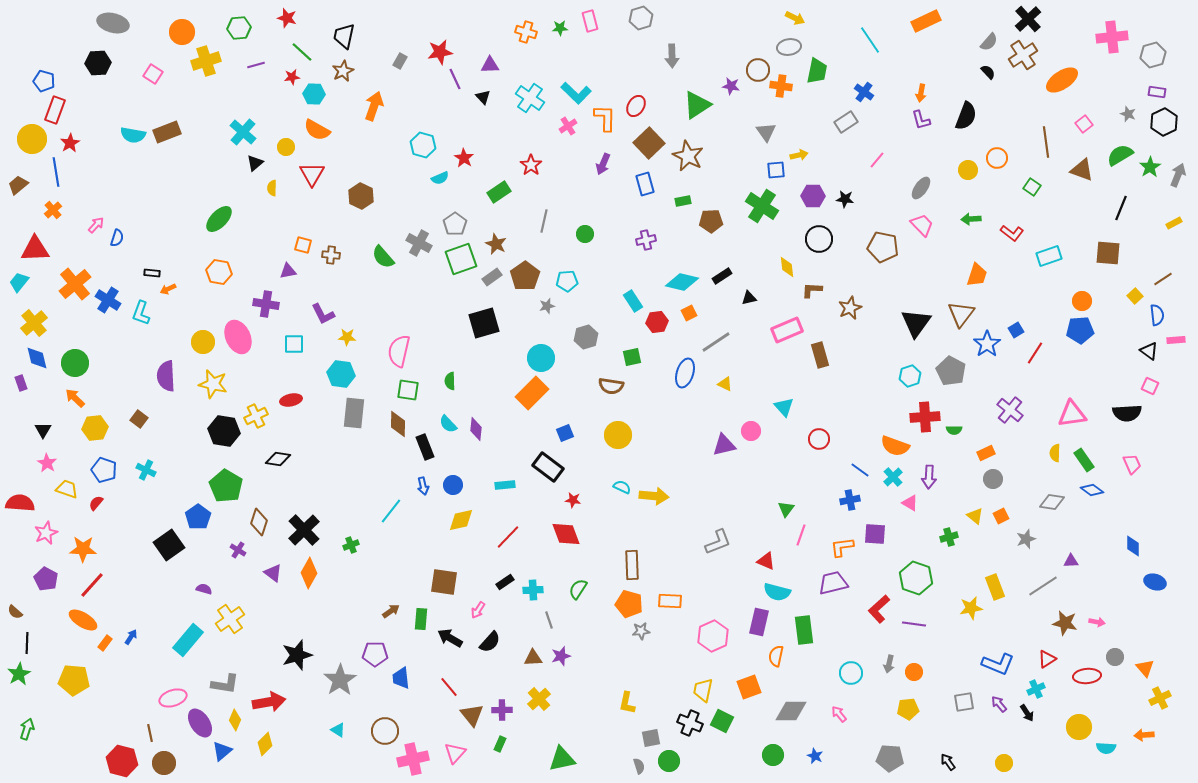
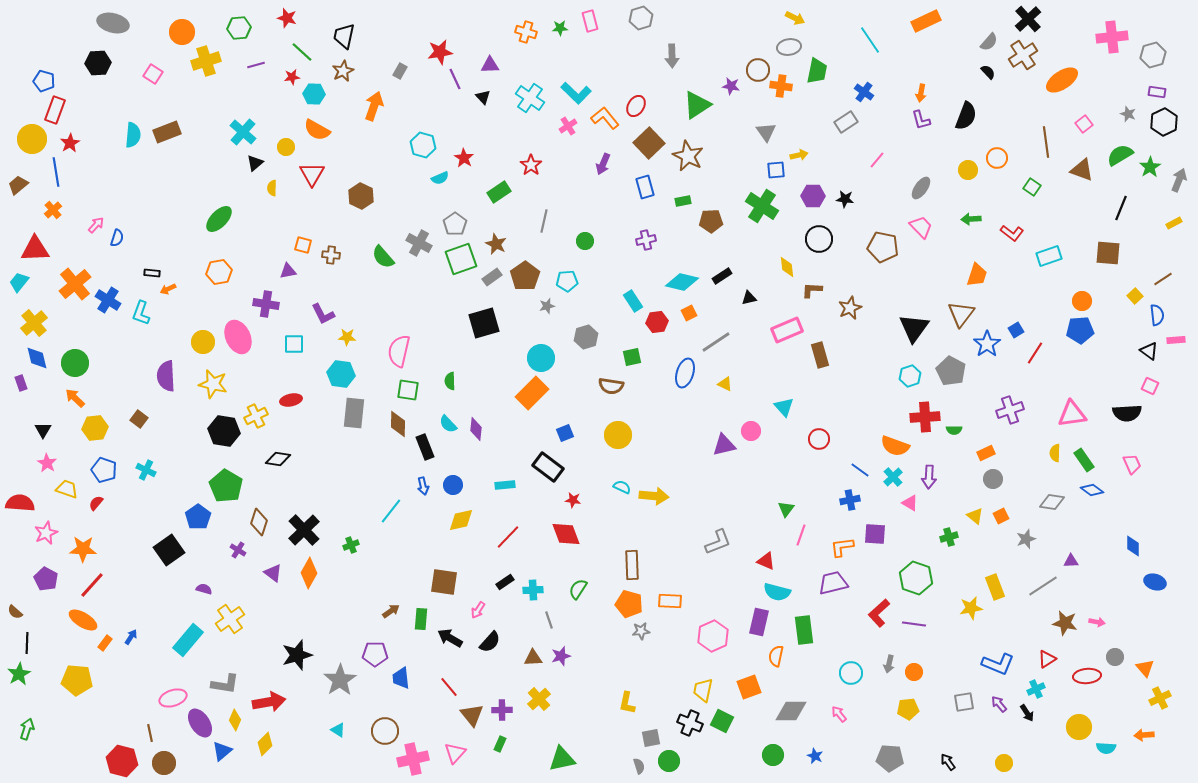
gray rectangle at (400, 61): moved 10 px down
orange L-shape at (605, 118): rotated 40 degrees counterclockwise
cyan semicircle at (133, 135): rotated 95 degrees counterclockwise
gray arrow at (1178, 175): moved 1 px right, 5 px down
blue rectangle at (645, 184): moved 3 px down
pink trapezoid at (922, 225): moved 1 px left, 2 px down
green circle at (585, 234): moved 7 px down
orange hexagon at (219, 272): rotated 20 degrees counterclockwise
black triangle at (916, 323): moved 2 px left, 5 px down
purple cross at (1010, 410): rotated 32 degrees clockwise
black square at (169, 545): moved 5 px down
red L-shape at (879, 609): moved 4 px down
yellow pentagon at (74, 680): moved 3 px right
